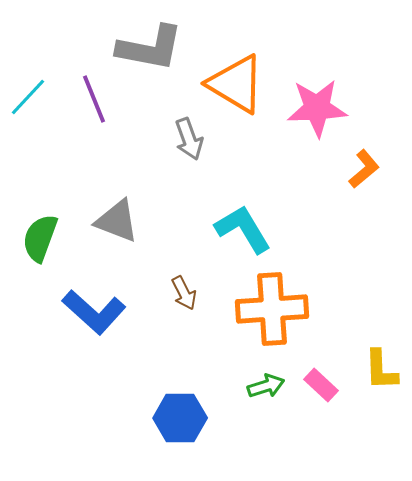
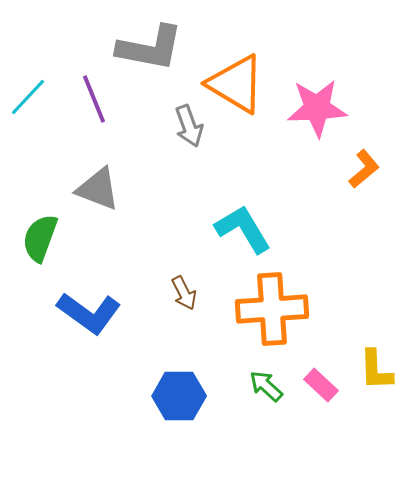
gray arrow: moved 13 px up
gray triangle: moved 19 px left, 32 px up
blue L-shape: moved 5 px left, 1 px down; rotated 6 degrees counterclockwise
yellow L-shape: moved 5 px left
green arrow: rotated 120 degrees counterclockwise
blue hexagon: moved 1 px left, 22 px up
